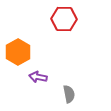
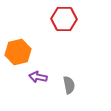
orange hexagon: rotated 15 degrees clockwise
gray semicircle: moved 9 px up
